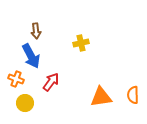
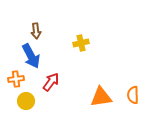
orange cross: rotated 28 degrees counterclockwise
yellow circle: moved 1 px right, 2 px up
